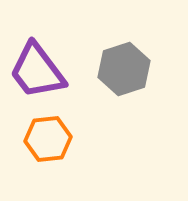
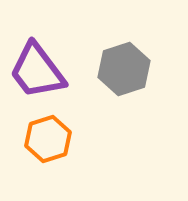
orange hexagon: rotated 12 degrees counterclockwise
